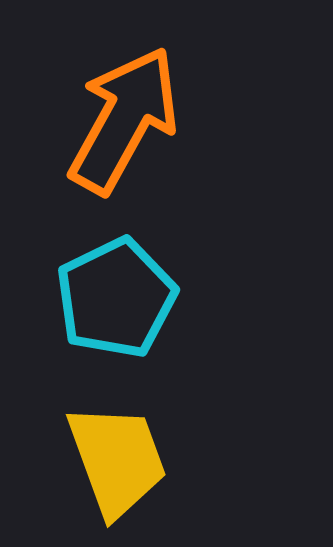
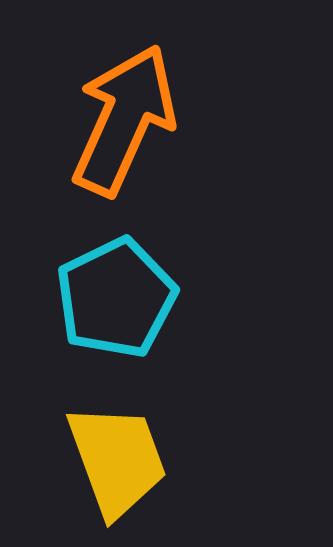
orange arrow: rotated 5 degrees counterclockwise
